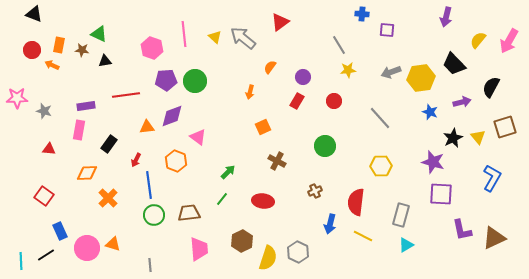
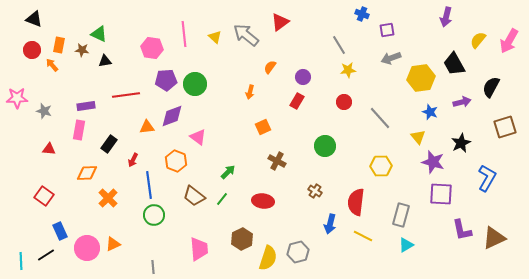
black triangle at (34, 14): moved 5 px down
blue cross at (362, 14): rotated 16 degrees clockwise
purple square at (387, 30): rotated 14 degrees counterclockwise
gray arrow at (243, 38): moved 3 px right, 3 px up
pink hexagon at (152, 48): rotated 10 degrees counterclockwise
black trapezoid at (454, 64): rotated 15 degrees clockwise
orange arrow at (52, 65): rotated 24 degrees clockwise
gray arrow at (391, 72): moved 14 px up
green circle at (195, 81): moved 3 px down
red circle at (334, 101): moved 10 px right, 1 px down
yellow triangle at (478, 137): moved 60 px left
black star at (453, 138): moved 8 px right, 5 px down
red arrow at (136, 160): moved 3 px left
blue L-shape at (492, 178): moved 5 px left
brown cross at (315, 191): rotated 32 degrees counterclockwise
brown trapezoid at (189, 213): moved 5 px right, 17 px up; rotated 135 degrees counterclockwise
brown hexagon at (242, 241): moved 2 px up
orange triangle at (113, 244): rotated 42 degrees counterclockwise
gray hexagon at (298, 252): rotated 20 degrees clockwise
gray line at (150, 265): moved 3 px right, 2 px down
